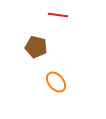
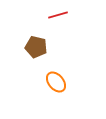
red line: rotated 24 degrees counterclockwise
